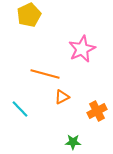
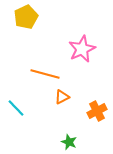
yellow pentagon: moved 3 px left, 2 px down
cyan line: moved 4 px left, 1 px up
green star: moved 4 px left; rotated 21 degrees clockwise
